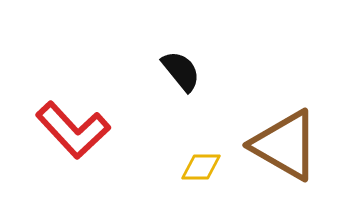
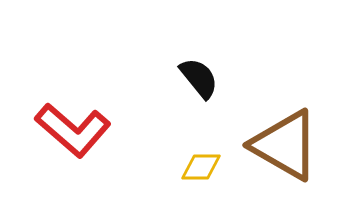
black semicircle: moved 18 px right, 7 px down
red L-shape: rotated 6 degrees counterclockwise
